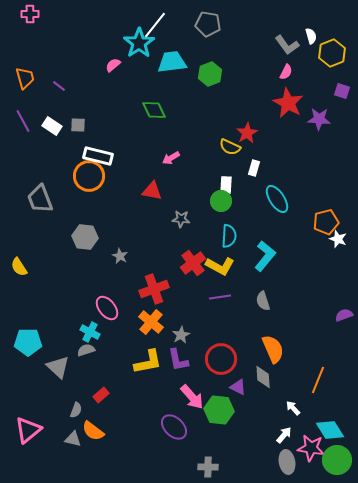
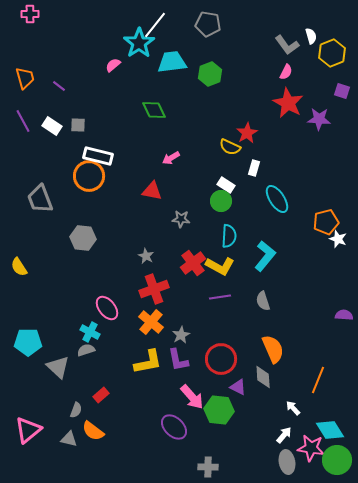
white rectangle at (226, 185): rotated 60 degrees counterclockwise
gray hexagon at (85, 237): moved 2 px left, 1 px down
gray star at (120, 256): moved 26 px right
purple semicircle at (344, 315): rotated 24 degrees clockwise
gray triangle at (73, 439): moved 4 px left
